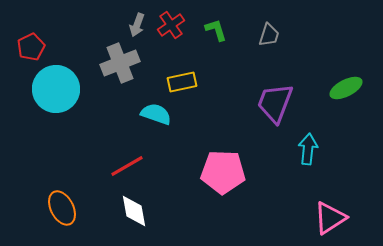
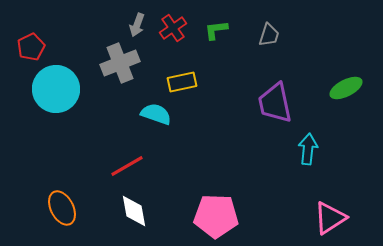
red cross: moved 2 px right, 3 px down
green L-shape: rotated 80 degrees counterclockwise
purple trapezoid: rotated 33 degrees counterclockwise
pink pentagon: moved 7 px left, 44 px down
